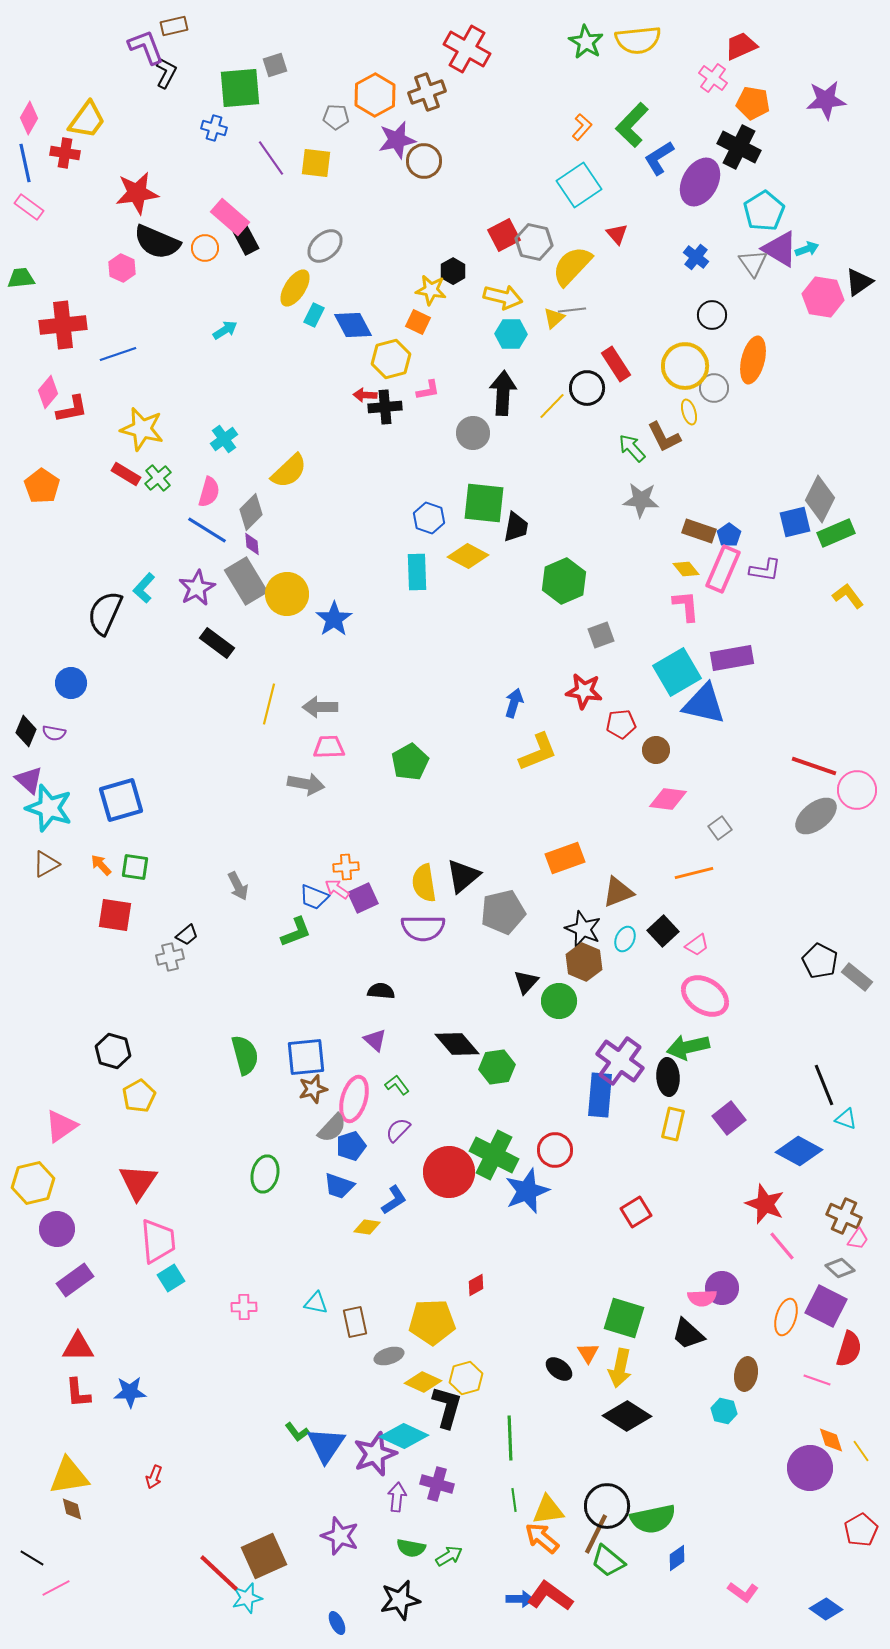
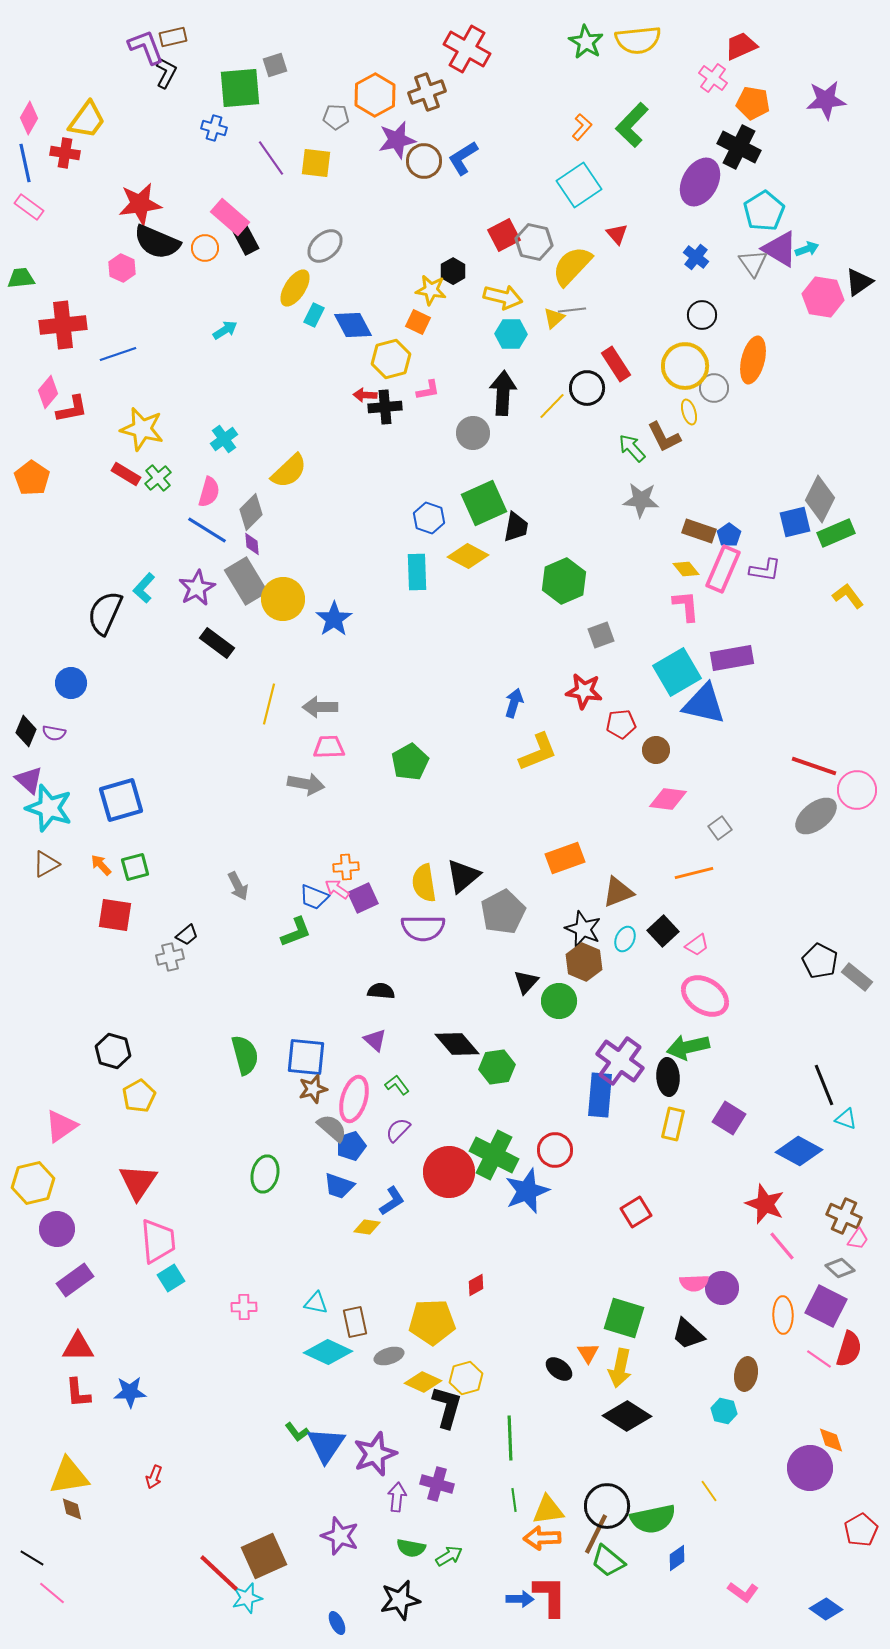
brown rectangle at (174, 26): moved 1 px left, 11 px down
blue L-shape at (659, 158): moved 196 px left
red star at (137, 193): moved 3 px right, 11 px down
black circle at (712, 315): moved 10 px left
orange pentagon at (42, 486): moved 10 px left, 8 px up
green square at (484, 503): rotated 30 degrees counterclockwise
yellow circle at (287, 594): moved 4 px left, 5 px down
green square at (135, 867): rotated 24 degrees counterclockwise
gray pentagon at (503, 912): rotated 15 degrees counterclockwise
blue square at (306, 1057): rotated 12 degrees clockwise
purple square at (729, 1118): rotated 20 degrees counterclockwise
gray semicircle at (332, 1128): rotated 92 degrees counterclockwise
blue L-shape at (394, 1200): moved 2 px left, 1 px down
pink semicircle at (702, 1298): moved 8 px left, 15 px up
orange ellipse at (786, 1317): moved 3 px left, 2 px up; rotated 18 degrees counterclockwise
pink line at (817, 1380): moved 2 px right, 21 px up; rotated 16 degrees clockwise
cyan diamond at (404, 1436): moved 76 px left, 84 px up
yellow line at (861, 1451): moved 152 px left, 40 px down
orange arrow at (542, 1538): rotated 42 degrees counterclockwise
pink line at (56, 1588): moved 4 px left, 5 px down; rotated 68 degrees clockwise
red L-shape at (550, 1596): rotated 54 degrees clockwise
